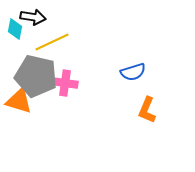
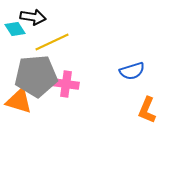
cyan diamond: rotated 45 degrees counterclockwise
blue semicircle: moved 1 px left, 1 px up
gray pentagon: rotated 18 degrees counterclockwise
pink cross: moved 1 px right, 1 px down
